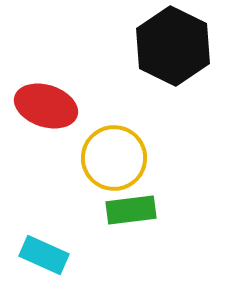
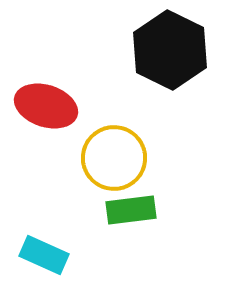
black hexagon: moved 3 px left, 4 px down
